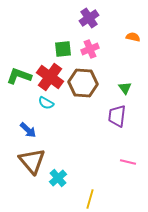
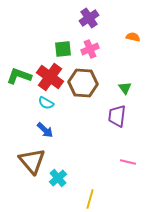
blue arrow: moved 17 px right
